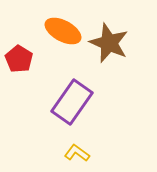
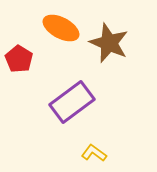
orange ellipse: moved 2 px left, 3 px up
purple rectangle: rotated 18 degrees clockwise
yellow L-shape: moved 17 px right
